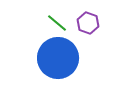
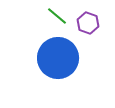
green line: moved 7 px up
